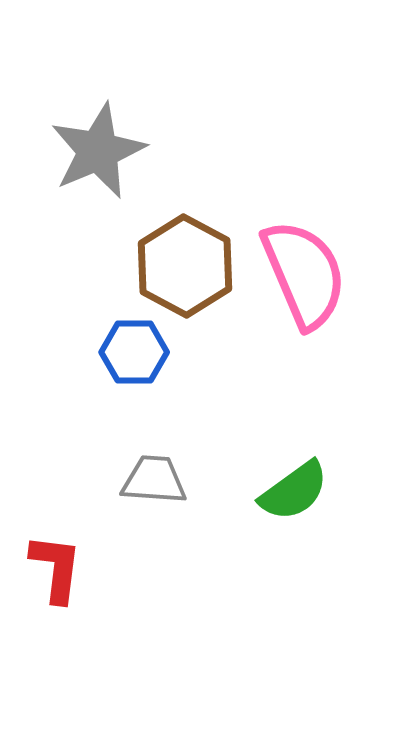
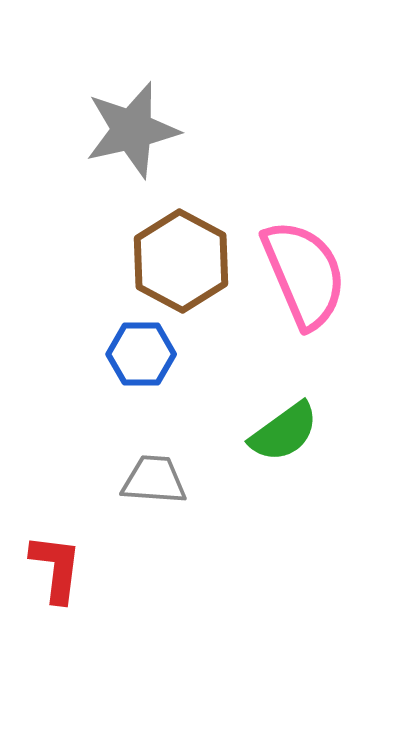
gray star: moved 34 px right, 21 px up; rotated 10 degrees clockwise
brown hexagon: moved 4 px left, 5 px up
blue hexagon: moved 7 px right, 2 px down
green semicircle: moved 10 px left, 59 px up
